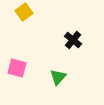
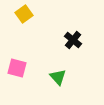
yellow square: moved 2 px down
green triangle: rotated 24 degrees counterclockwise
